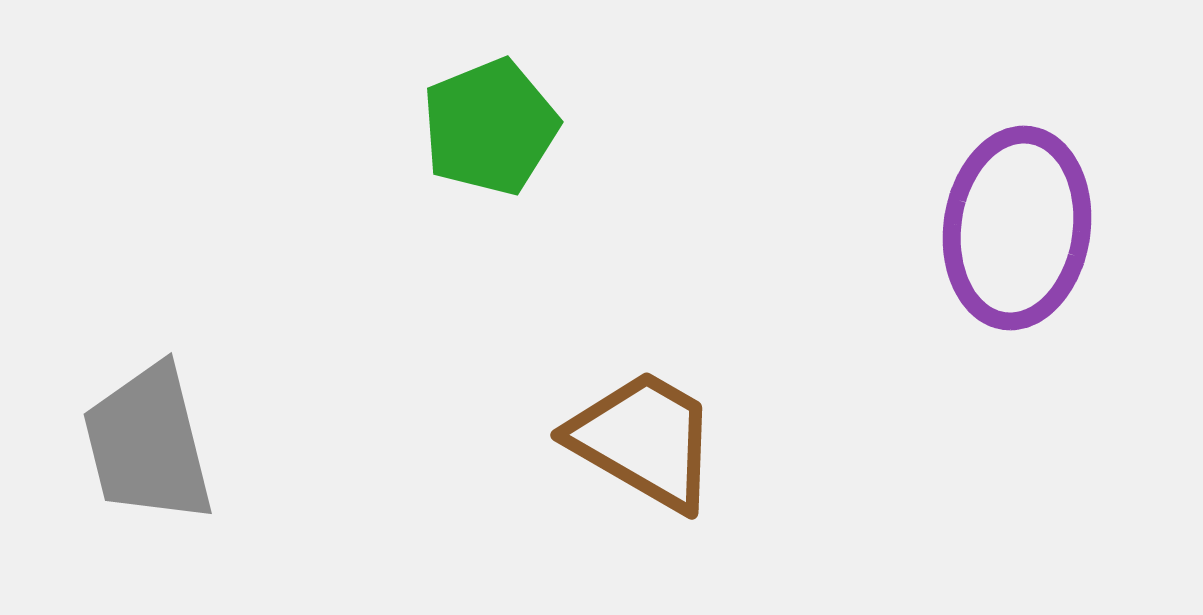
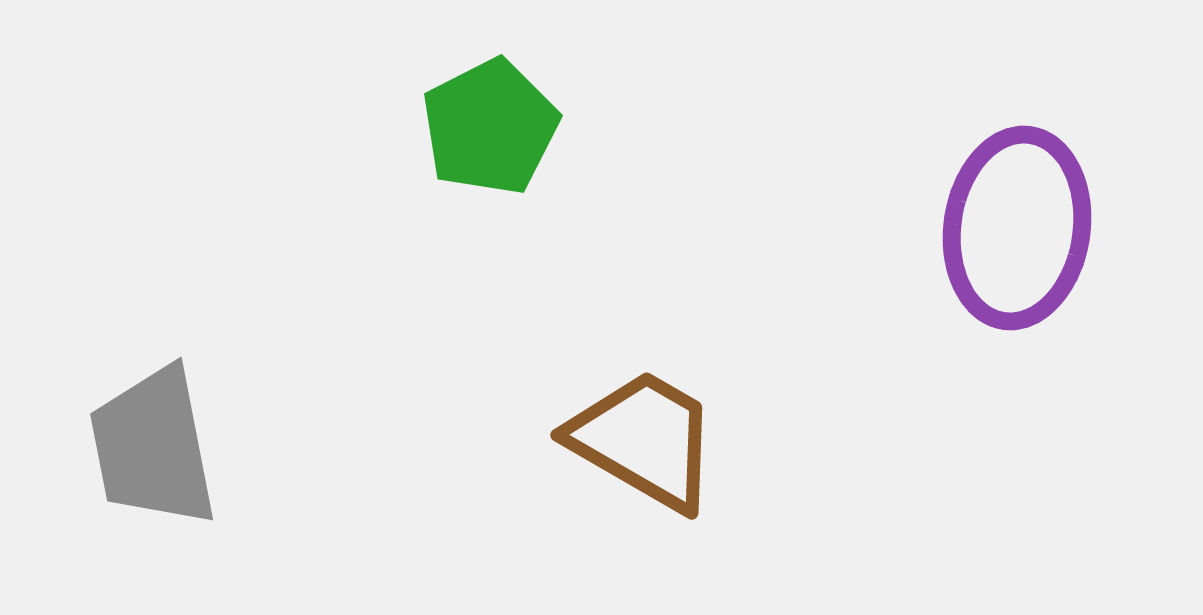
green pentagon: rotated 5 degrees counterclockwise
gray trapezoid: moved 5 px right, 3 px down; rotated 3 degrees clockwise
